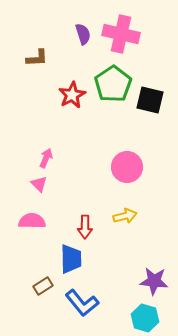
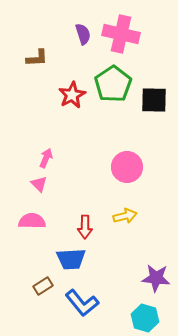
black square: moved 4 px right; rotated 12 degrees counterclockwise
blue trapezoid: rotated 88 degrees clockwise
purple star: moved 2 px right, 3 px up
